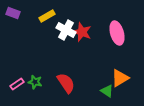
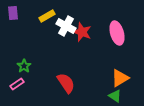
purple rectangle: rotated 64 degrees clockwise
white cross: moved 4 px up
green star: moved 11 px left, 16 px up; rotated 24 degrees clockwise
green triangle: moved 8 px right, 5 px down
